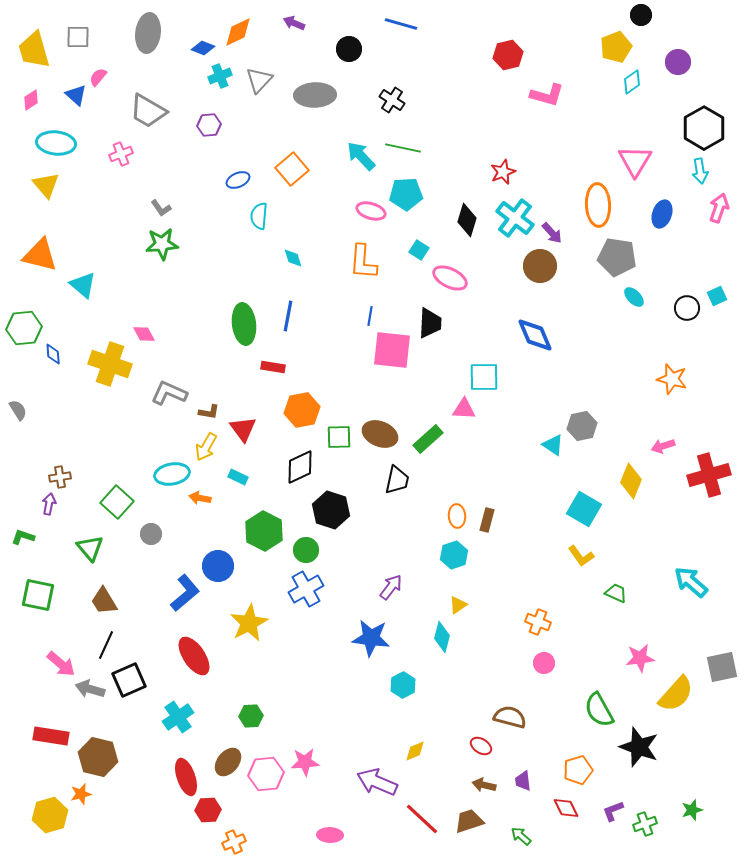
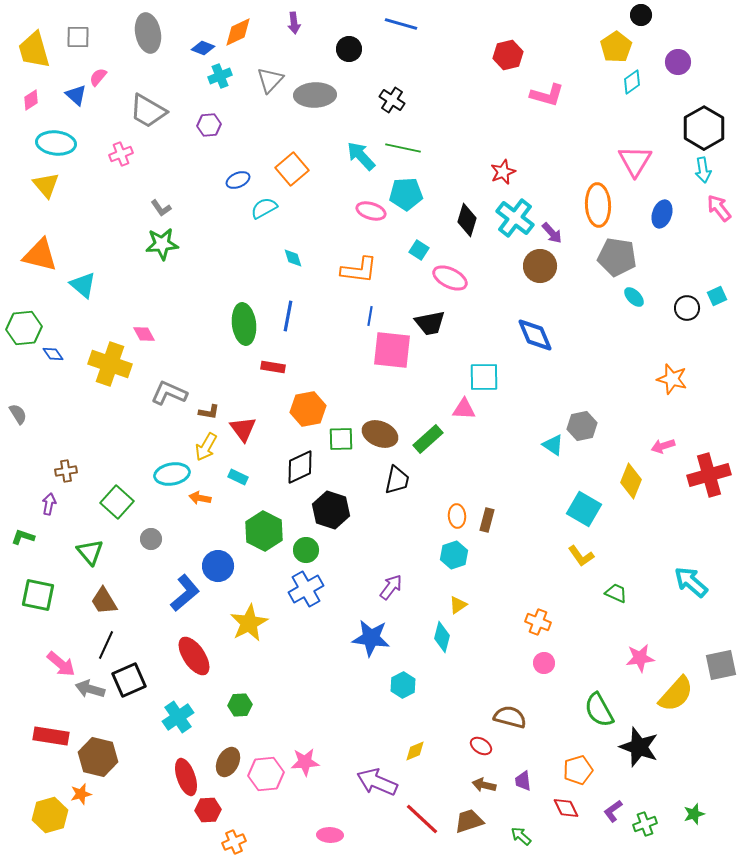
purple arrow at (294, 23): rotated 120 degrees counterclockwise
gray ellipse at (148, 33): rotated 18 degrees counterclockwise
yellow pentagon at (616, 47): rotated 12 degrees counterclockwise
gray triangle at (259, 80): moved 11 px right
cyan arrow at (700, 171): moved 3 px right, 1 px up
pink arrow at (719, 208): rotated 56 degrees counterclockwise
cyan semicircle at (259, 216): moved 5 px right, 8 px up; rotated 56 degrees clockwise
orange L-shape at (363, 262): moved 4 px left, 8 px down; rotated 87 degrees counterclockwise
black trapezoid at (430, 323): rotated 76 degrees clockwise
blue diamond at (53, 354): rotated 30 degrees counterclockwise
gray semicircle at (18, 410): moved 4 px down
orange hexagon at (302, 410): moved 6 px right, 1 px up
green square at (339, 437): moved 2 px right, 2 px down
brown cross at (60, 477): moved 6 px right, 6 px up
gray circle at (151, 534): moved 5 px down
green triangle at (90, 548): moved 4 px down
gray square at (722, 667): moved 1 px left, 2 px up
green hexagon at (251, 716): moved 11 px left, 11 px up
brown ellipse at (228, 762): rotated 12 degrees counterclockwise
green star at (692, 810): moved 2 px right, 4 px down
purple L-shape at (613, 811): rotated 15 degrees counterclockwise
